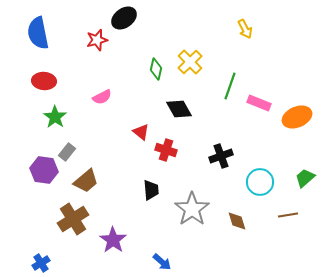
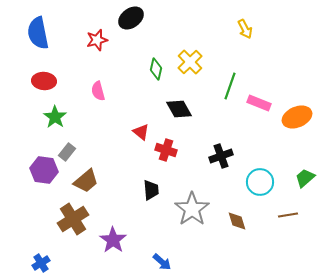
black ellipse: moved 7 px right
pink semicircle: moved 4 px left, 6 px up; rotated 102 degrees clockwise
